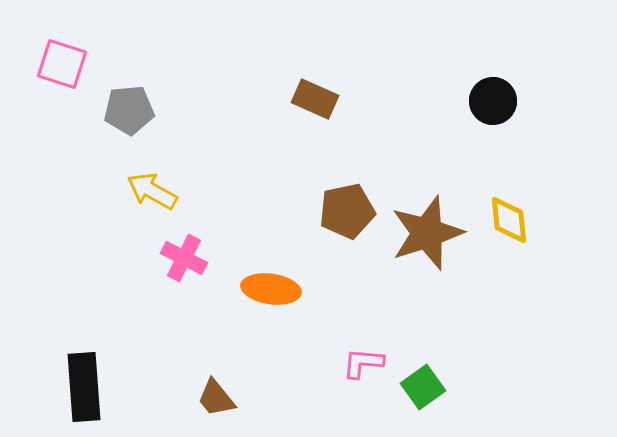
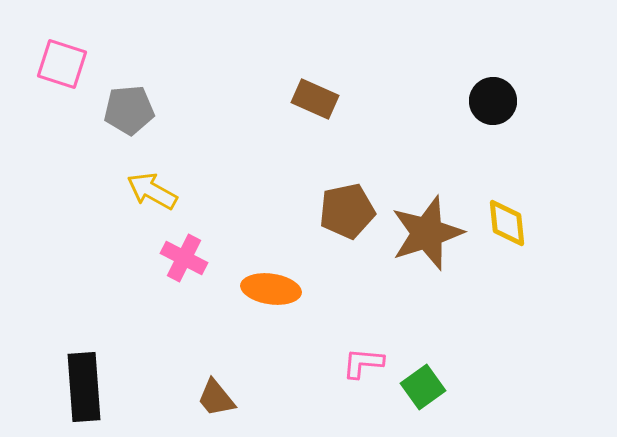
yellow diamond: moved 2 px left, 3 px down
